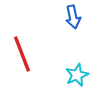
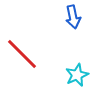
red line: rotated 24 degrees counterclockwise
